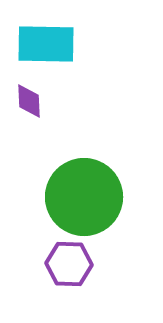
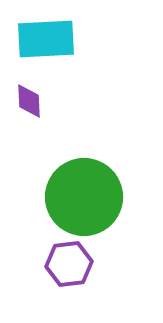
cyan rectangle: moved 5 px up; rotated 4 degrees counterclockwise
purple hexagon: rotated 9 degrees counterclockwise
